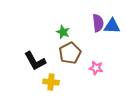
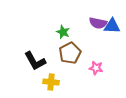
purple semicircle: rotated 108 degrees clockwise
